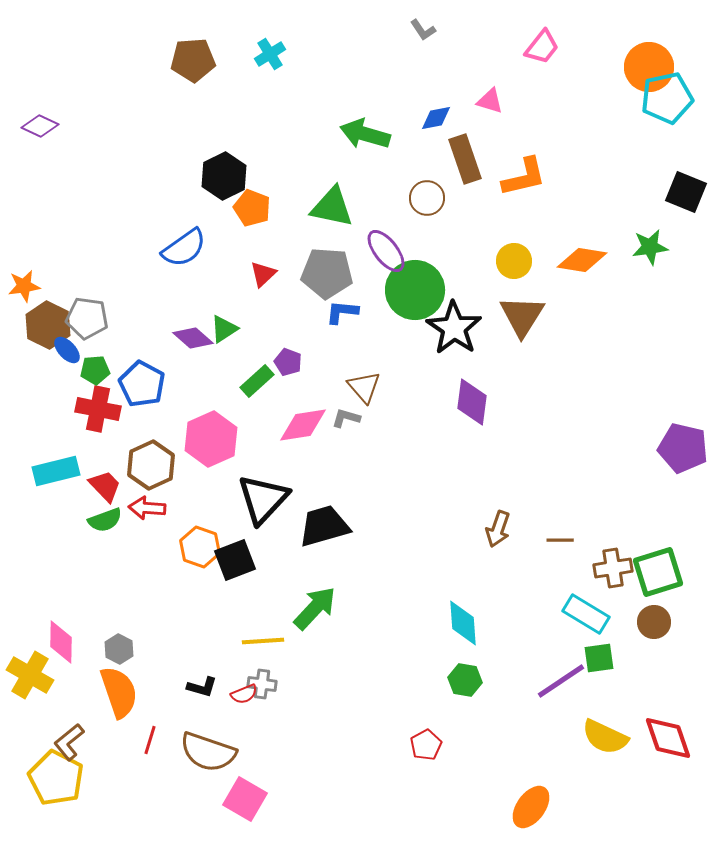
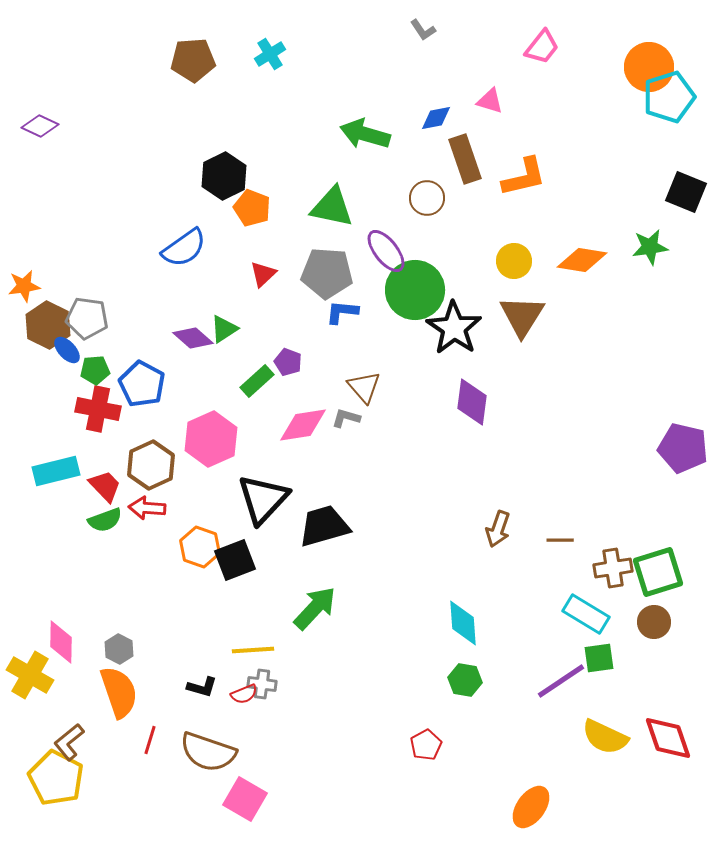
cyan pentagon at (667, 98): moved 2 px right, 1 px up; rotated 6 degrees counterclockwise
yellow line at (263, 641): moved 10 px left, 9 px down
